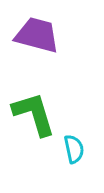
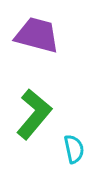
green L-shape: rotated 57 degrees clockwise
